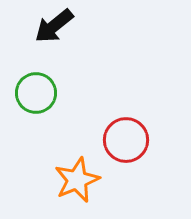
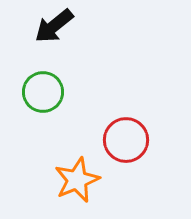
green circle: moved 7 px right, 1 px up
